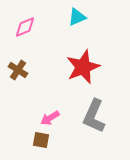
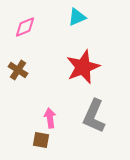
pink arrow: rotated 114 degrees clockwise
